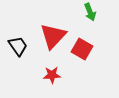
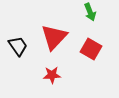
red triangle: moved 1 px right, 1 px down
red square: moved 9 px right
